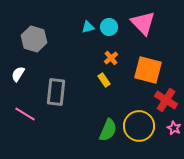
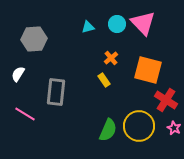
cyan circle: moved 8 px right, 3 px up
gray hexagon: rotated 20 degrees counterclockwise
